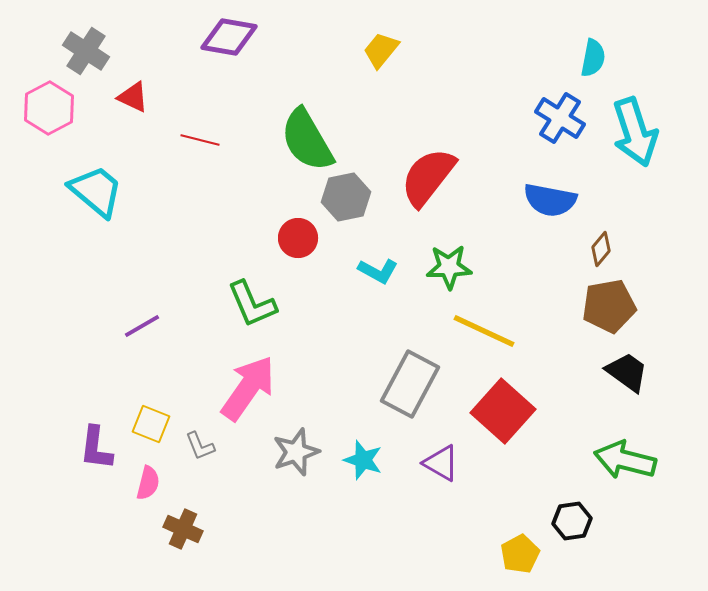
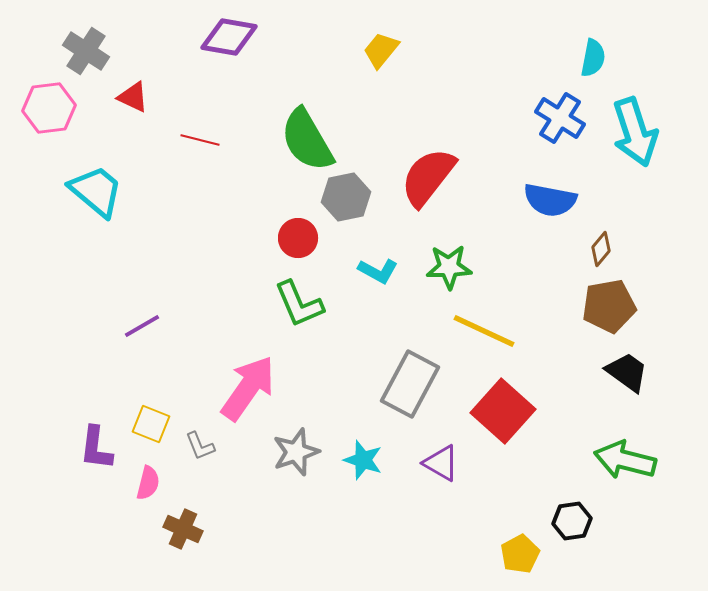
pink hexagon: rotated 21 degrees clockwise
green L-shape: moved 47 px right
